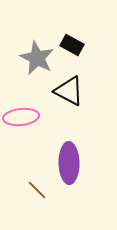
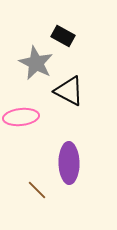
black rectangle: moved 9 px left, 9 px up
gray star: moved 1 px left, 5 px down
